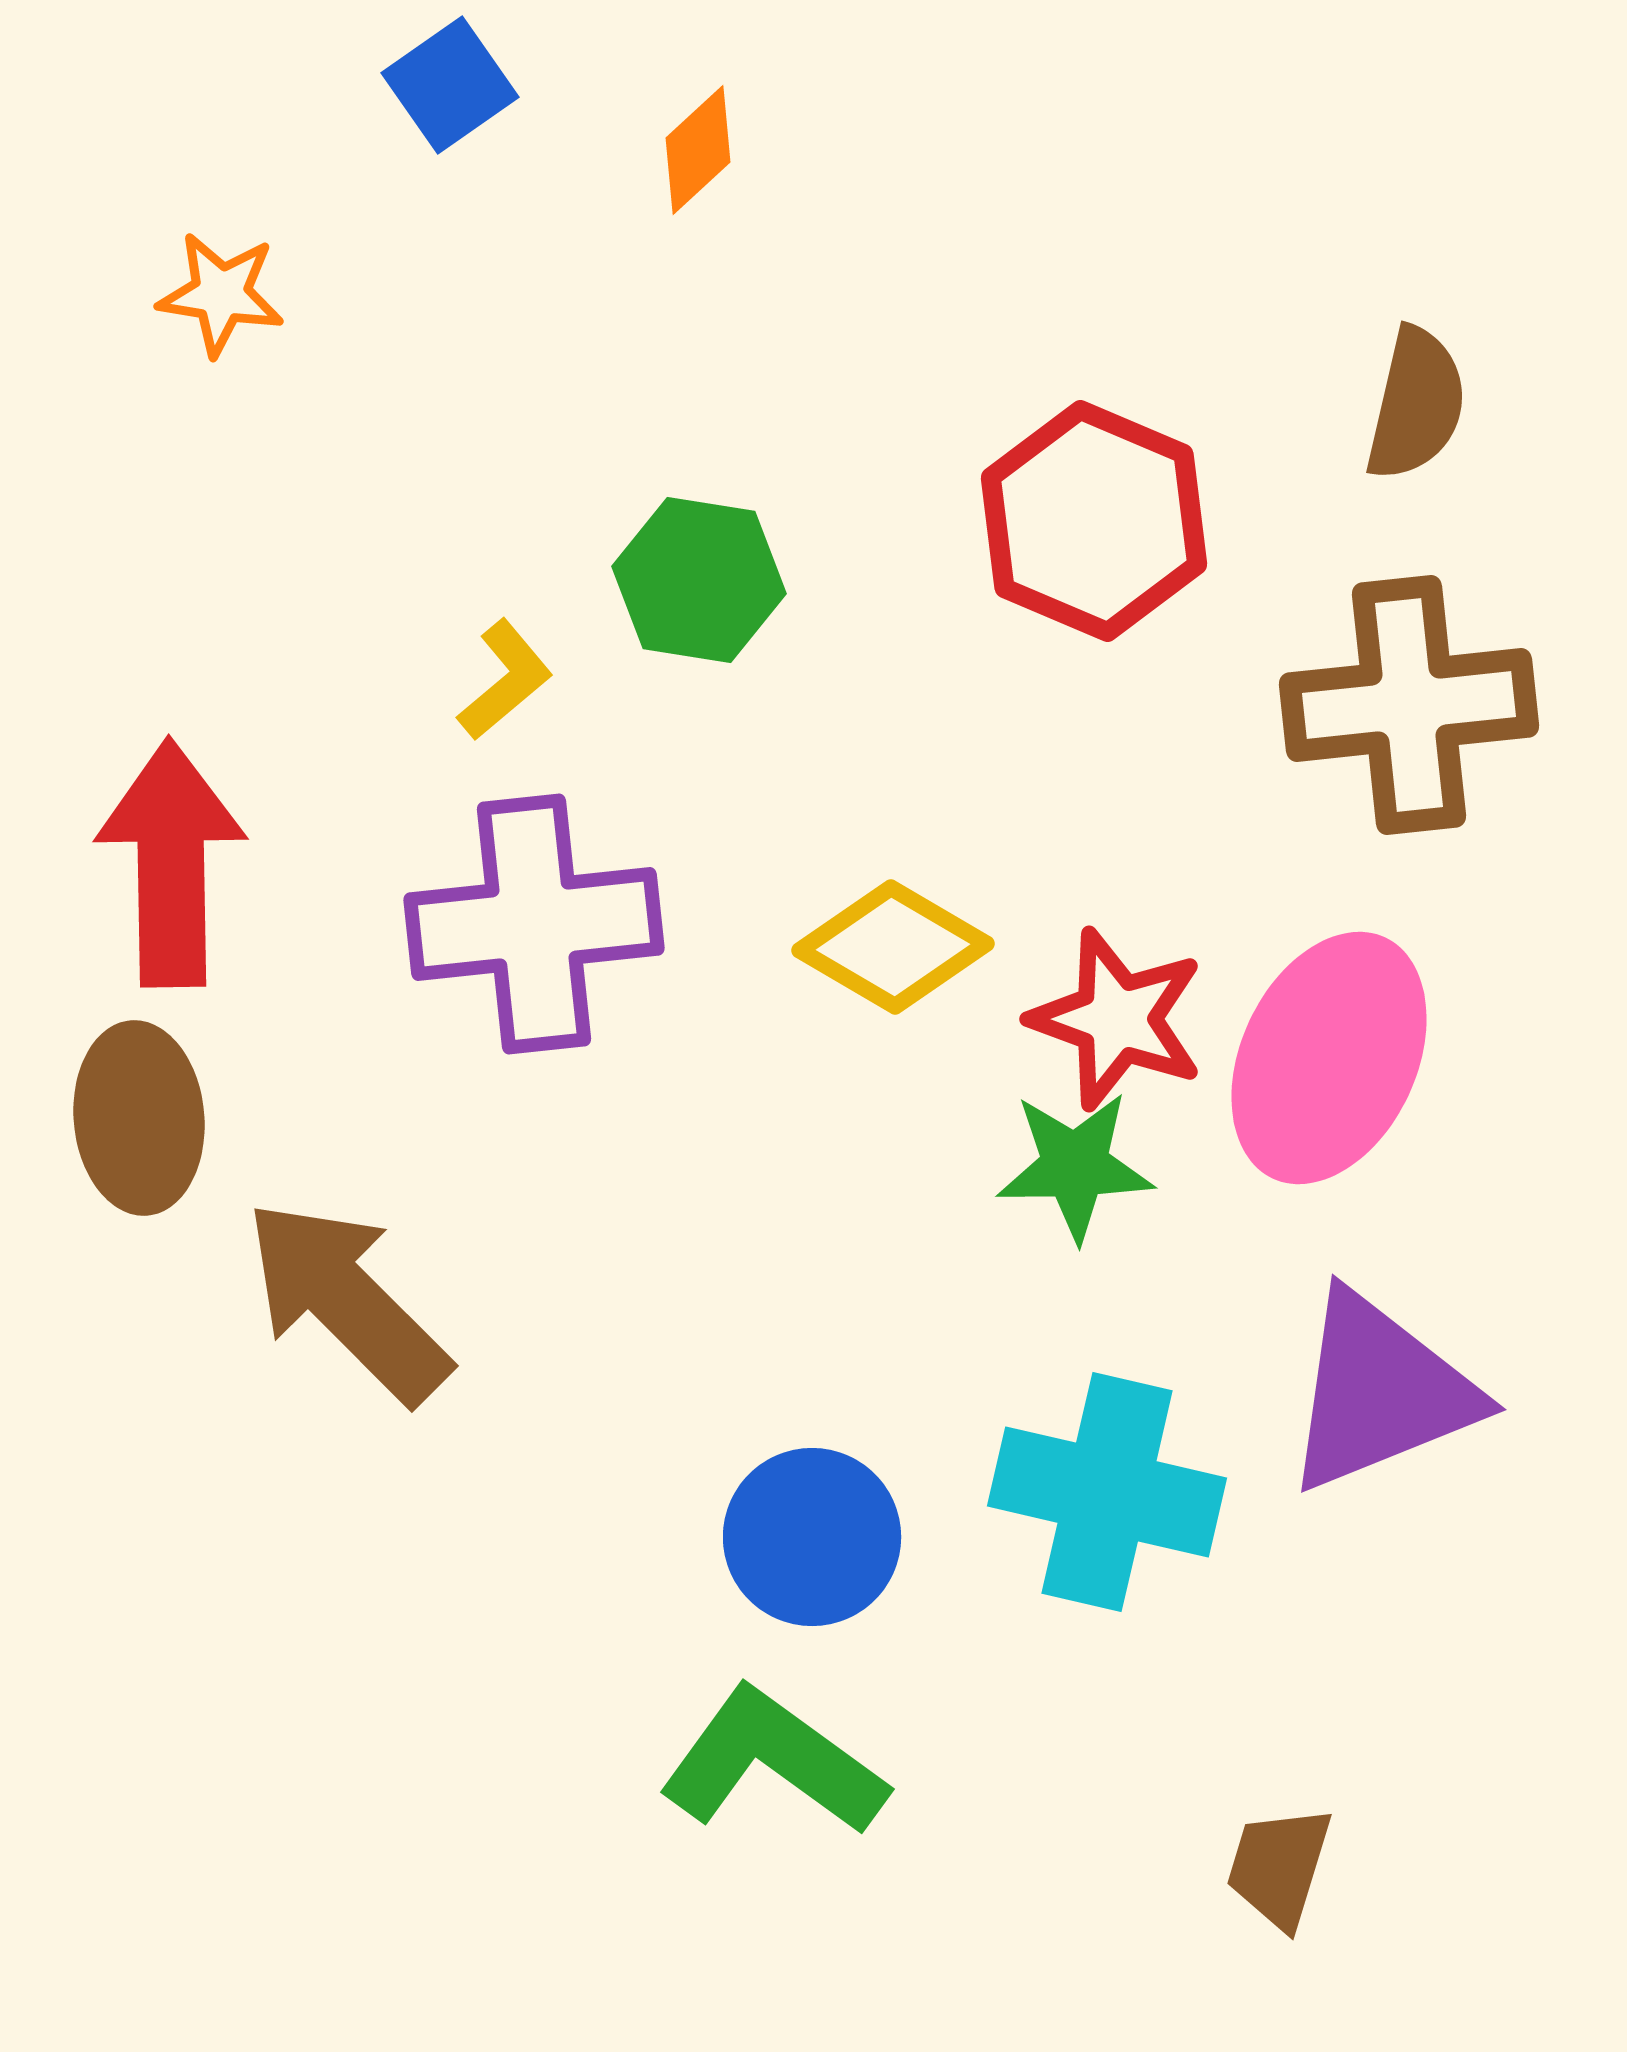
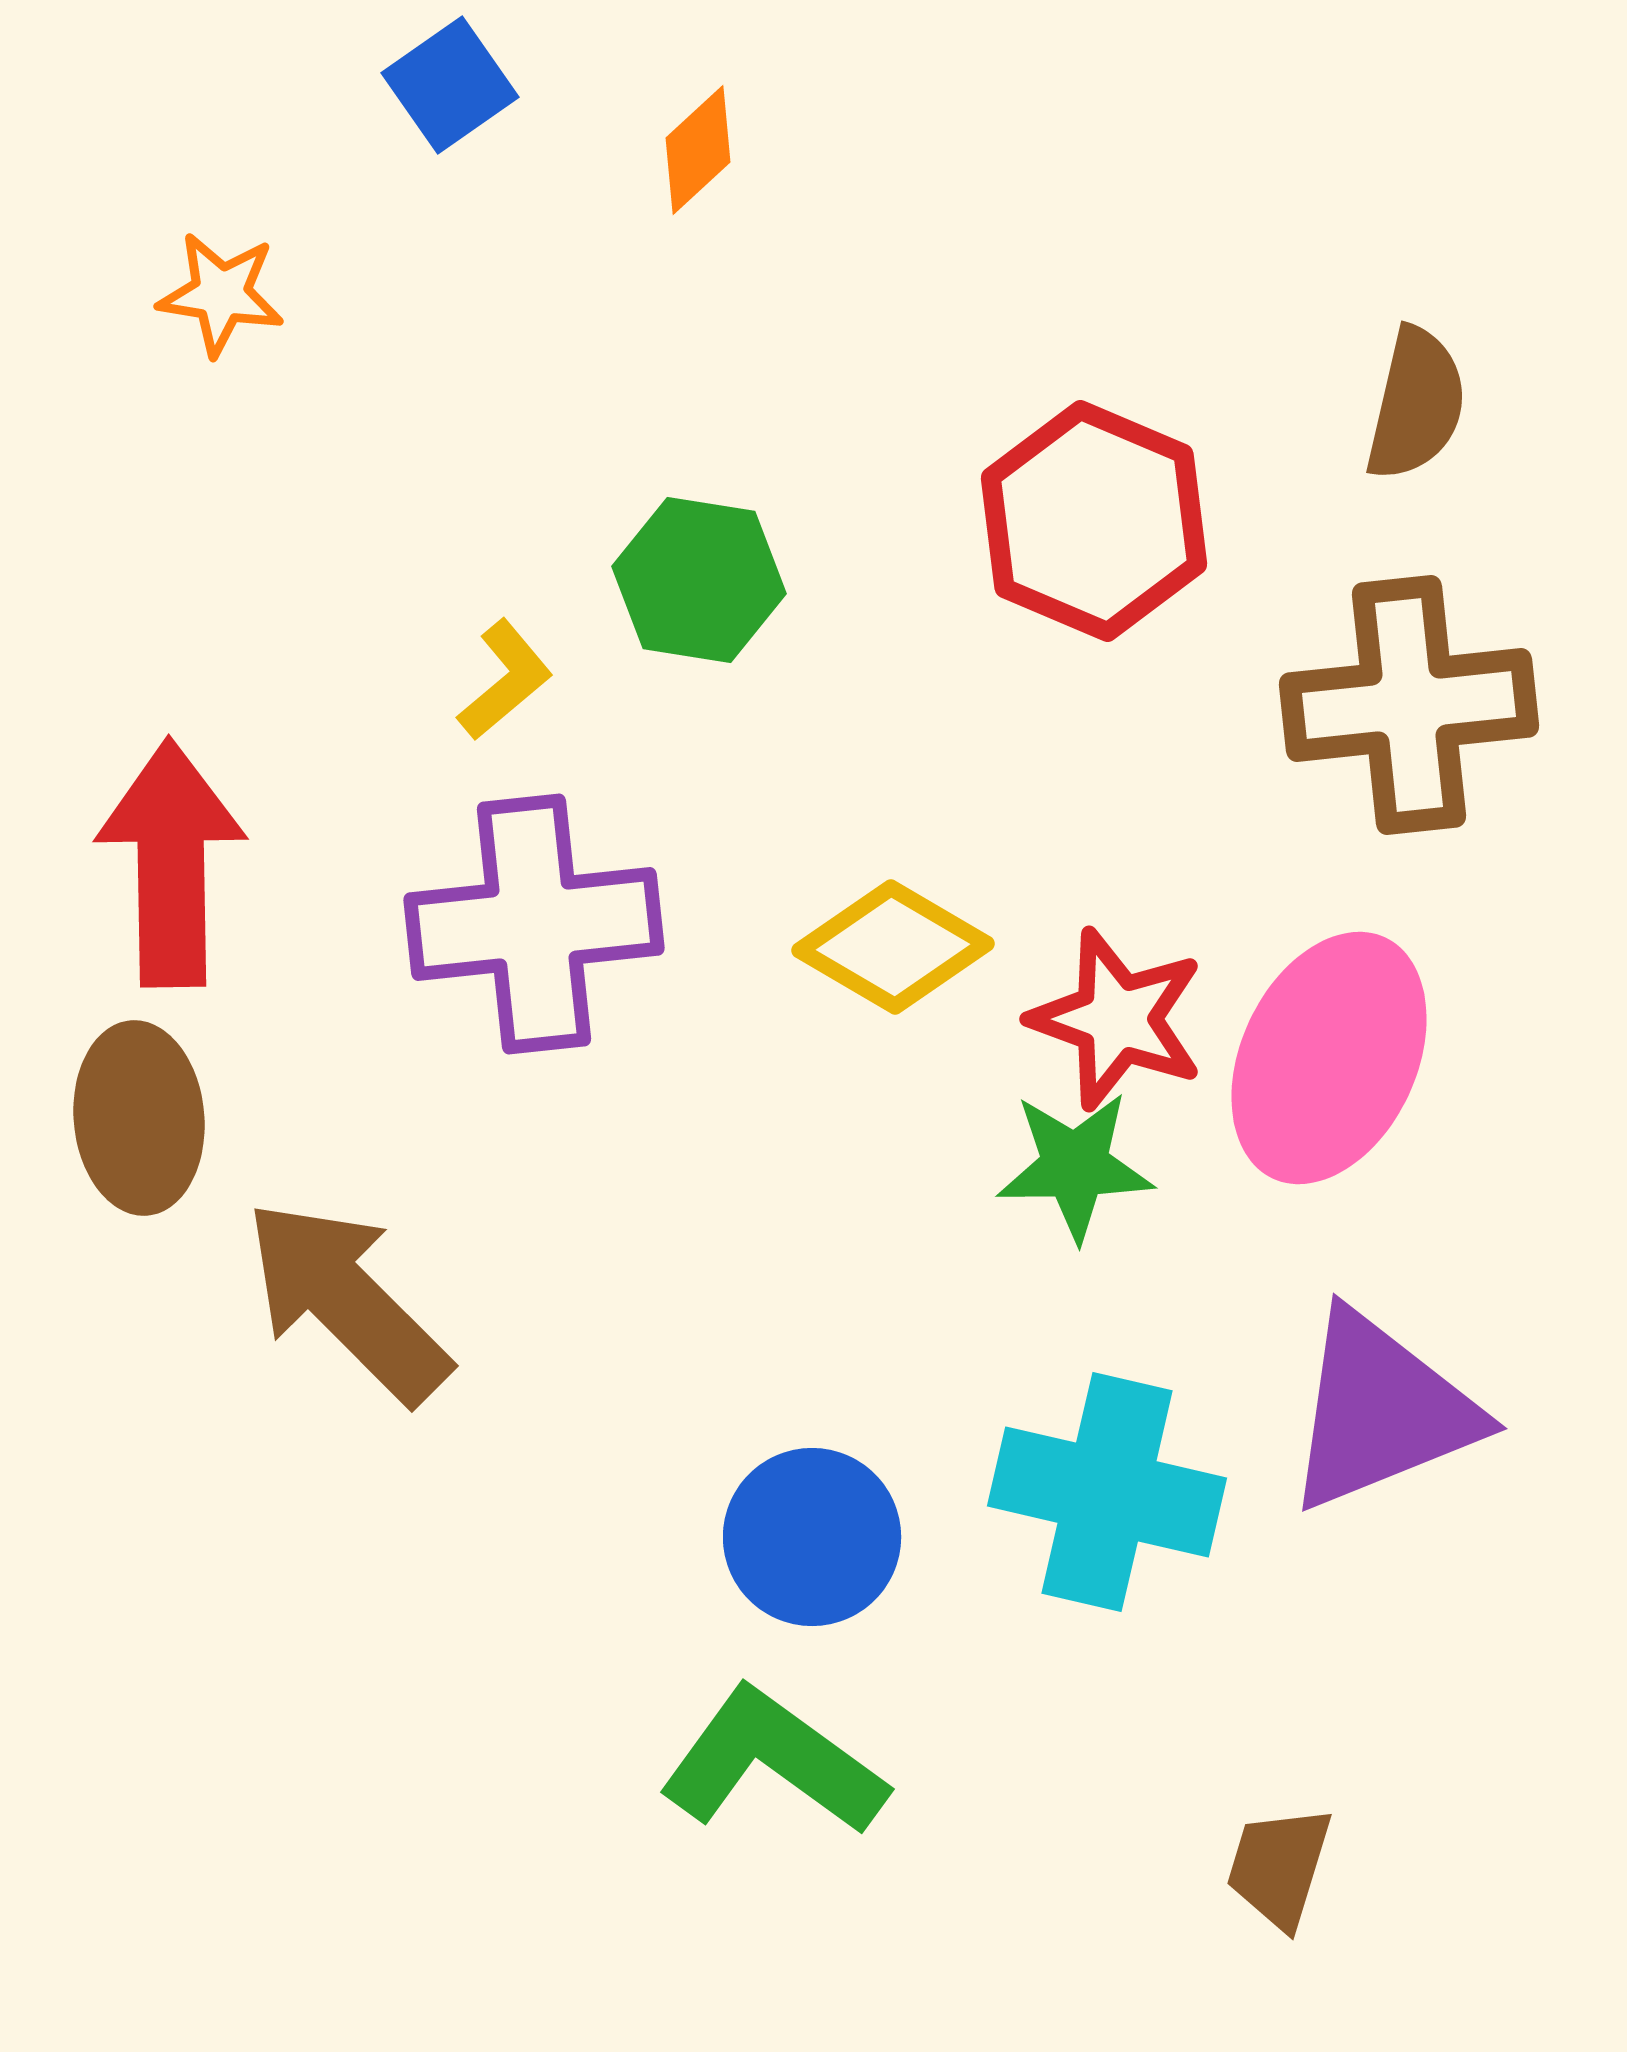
purple triangle: moved 1 px right, 19 px down
